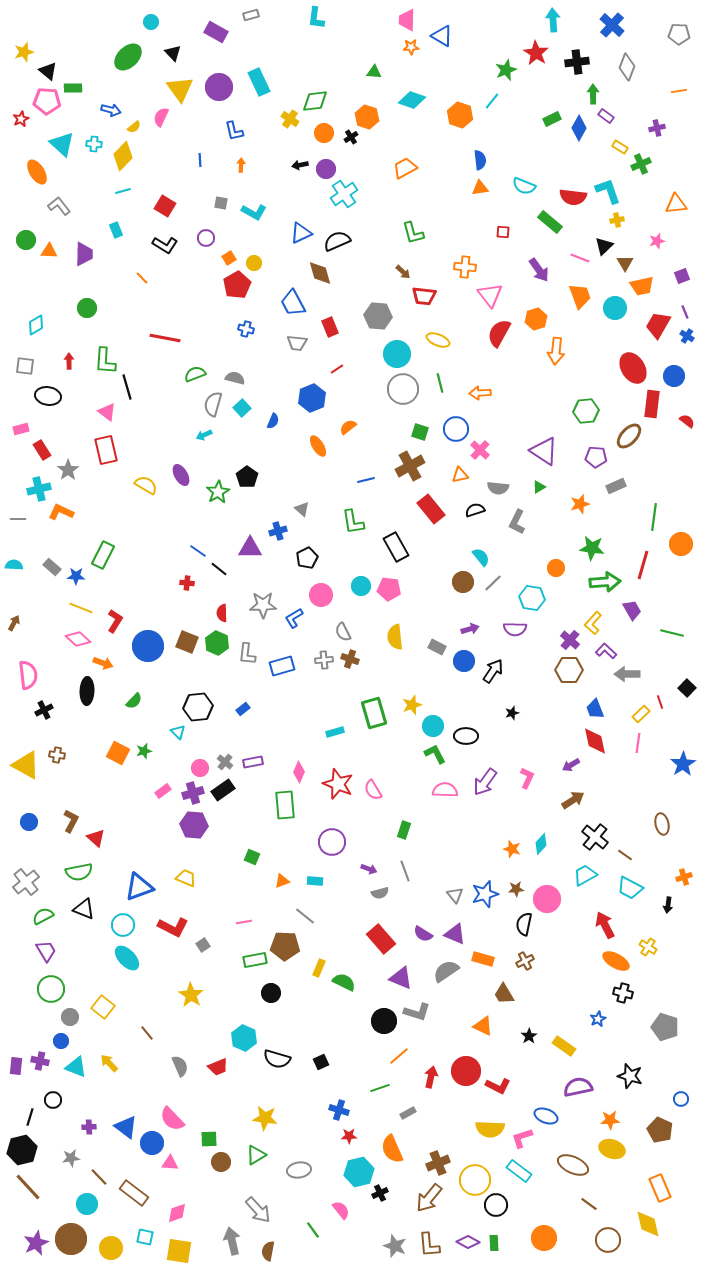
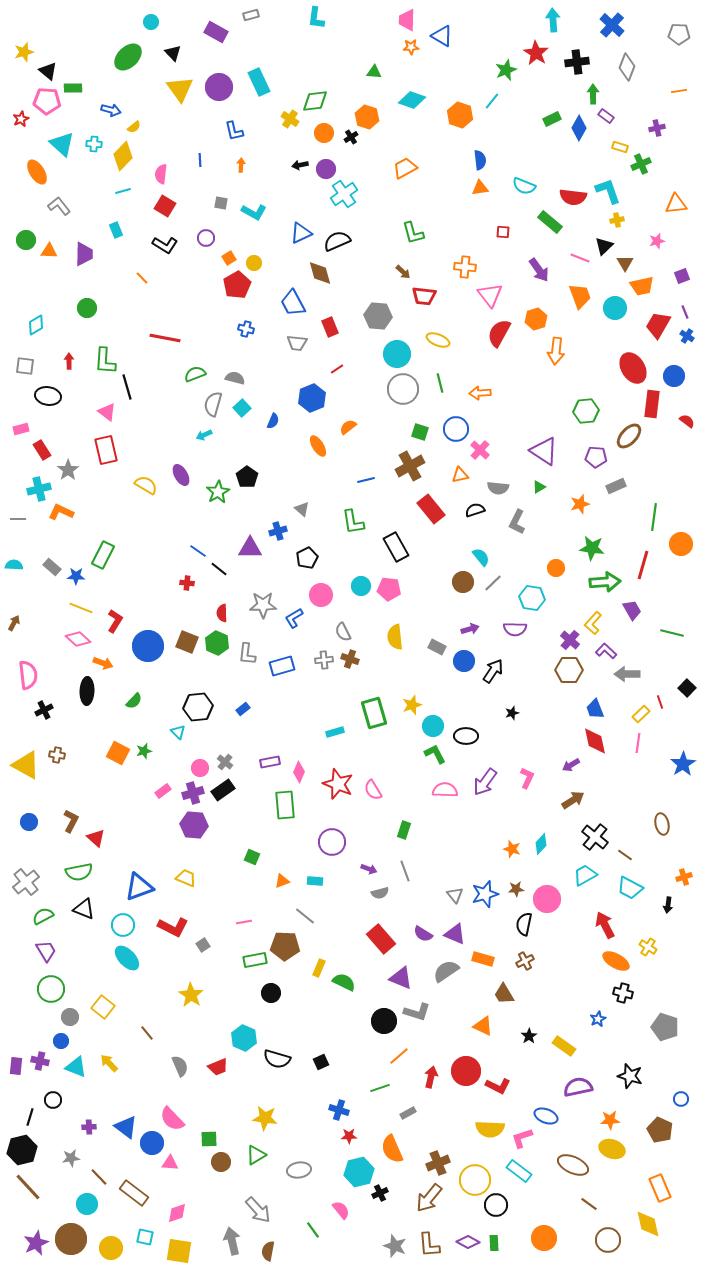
pink semicircle at (161, 117): moved 57 px down; rotated 18 degrees counterclockwise
yellow rectangle at (620, 147): rotated 14 degrees counterclockwise
purple rectangle at (253, 762): moved 17 px right
